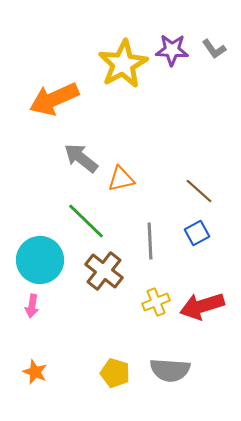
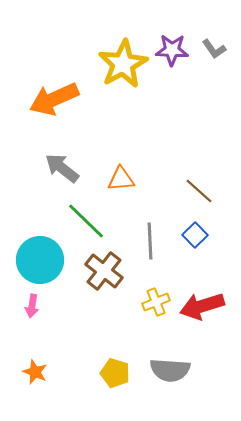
gray arrow: moved 19 px left, 10 px down
orange triangle: rotated 8 degrees clockwise
blue square: moved 2 px left, 2 px down; rotated 15 degrees counterclockwise
